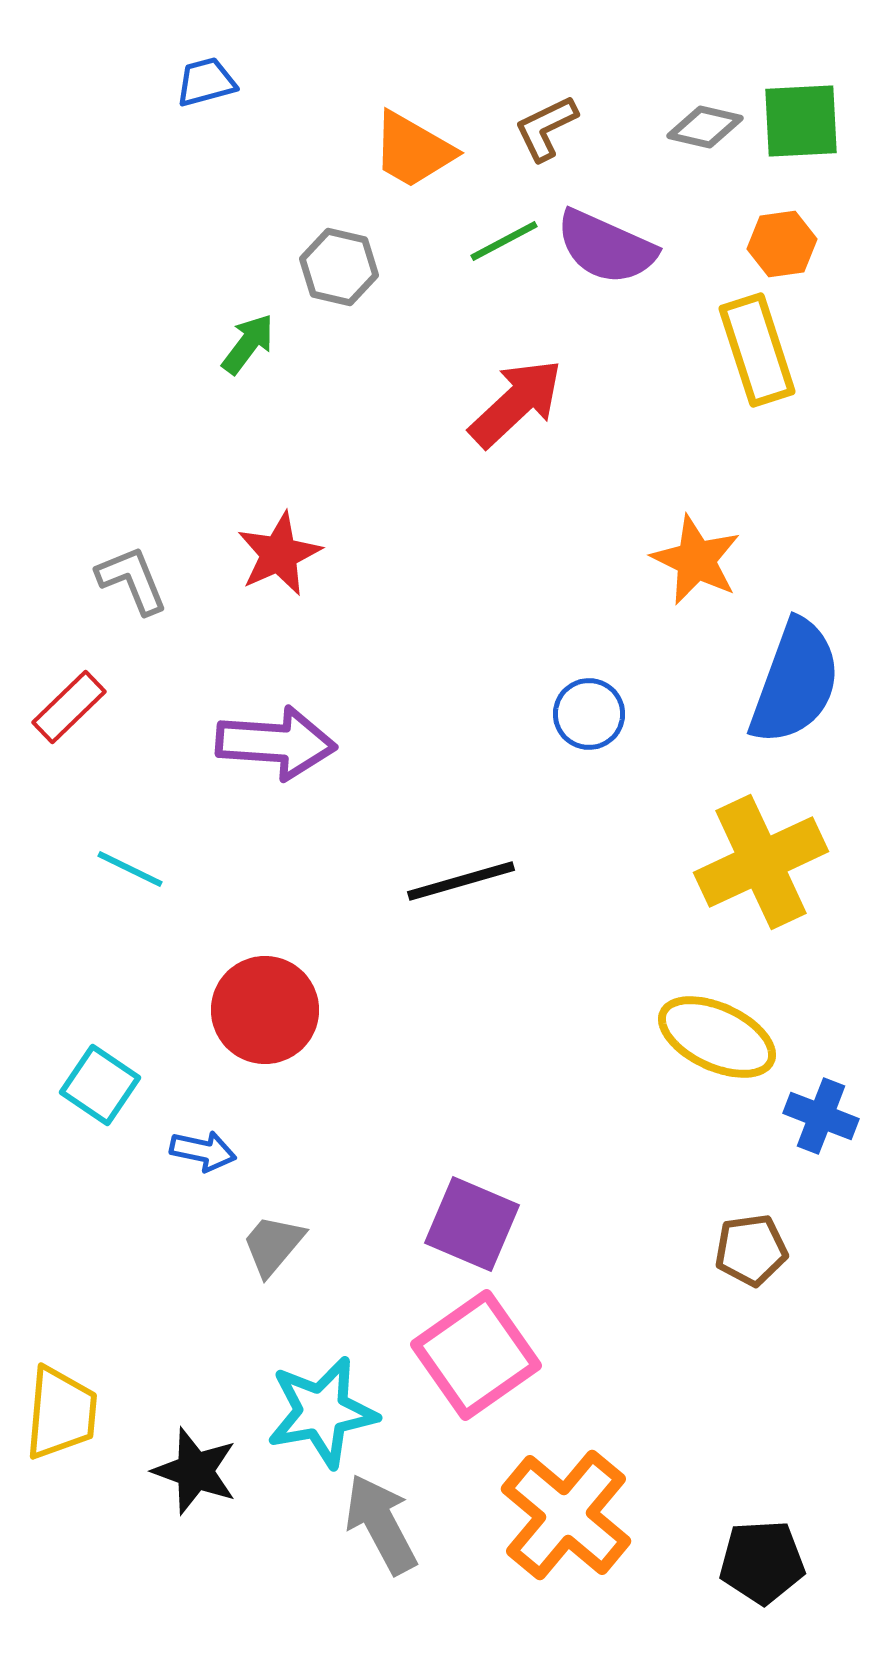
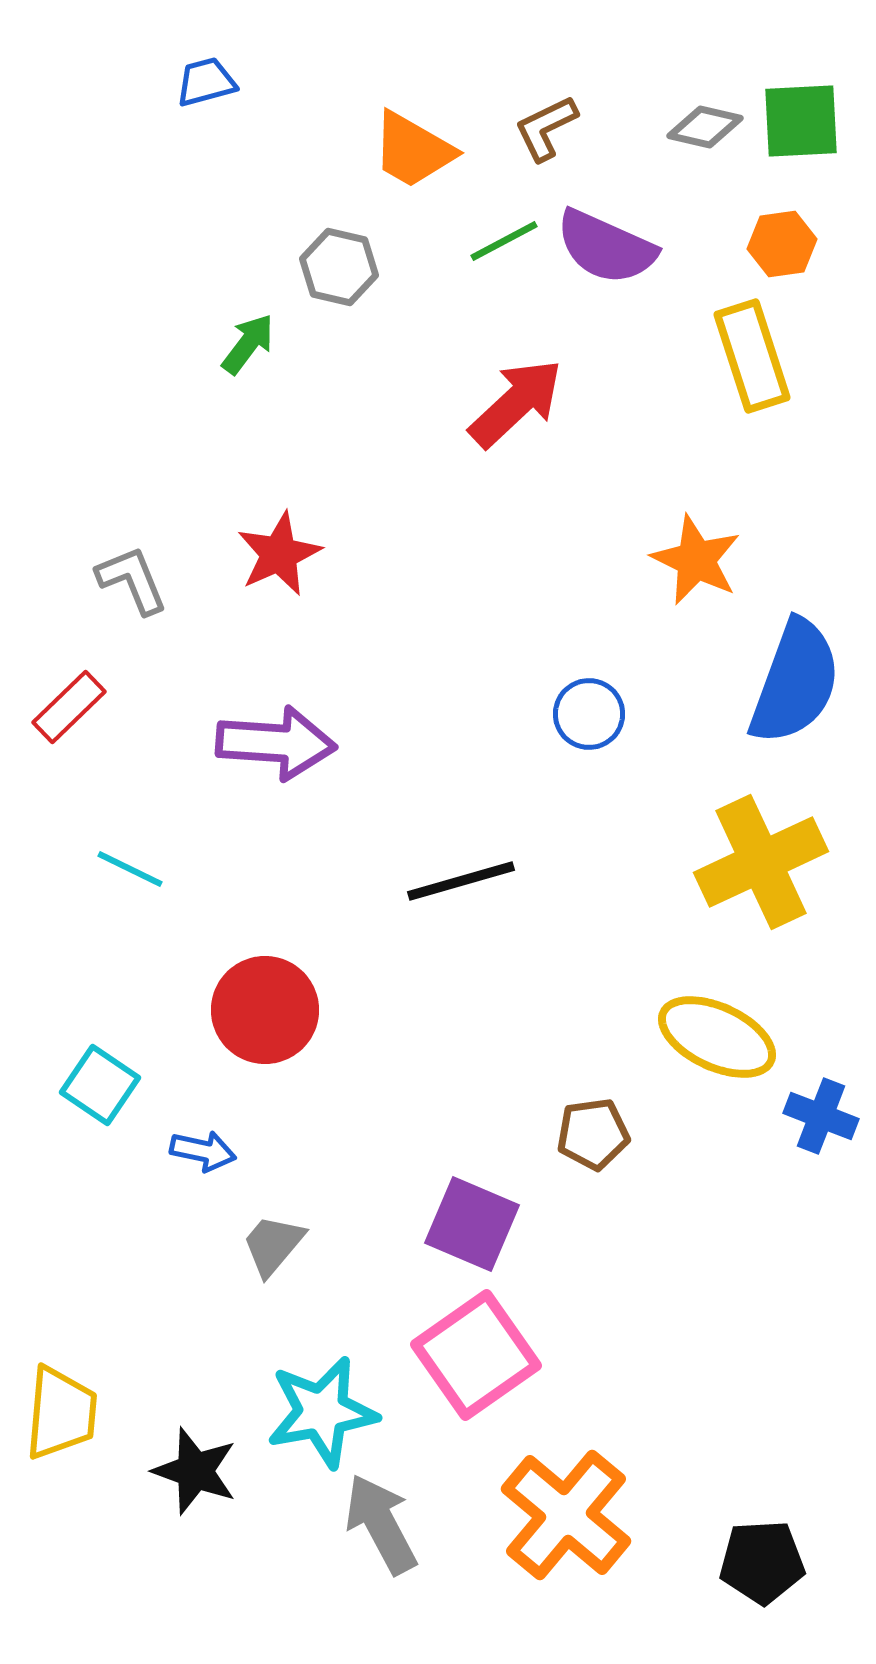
yellow rectangle: moved 5 px left, 6 px down
brown pentagon: moved 158 px left, 116 px up
